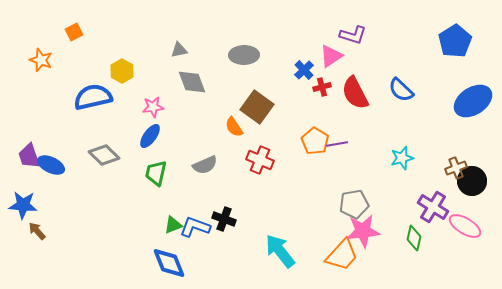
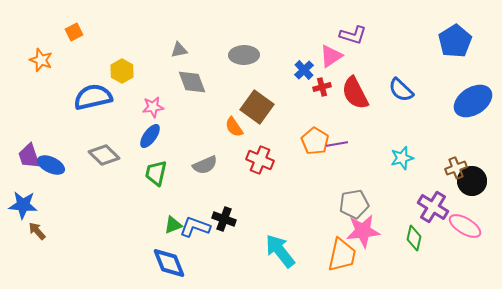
orange trapezoid at (342, 255): rotated 30 degrees counterclockwise
